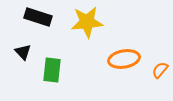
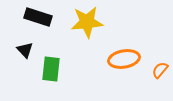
black triangle: moved 2 px right, 2 px up
green rectangle: moved 1 px left, 1 px up
